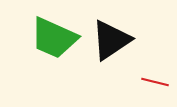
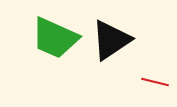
green trapezoid: moved 1 px right
